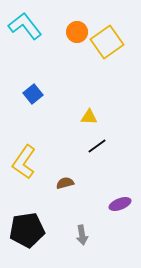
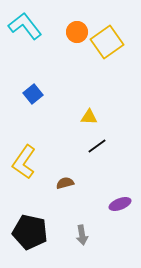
black pentagon: moved 3 px right, 2 px down; rotated 20 degrees clockwise
